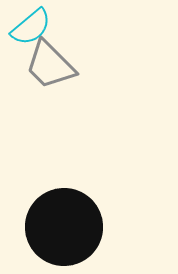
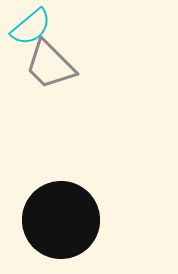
black circle: moved 3 px left, 7 px up
